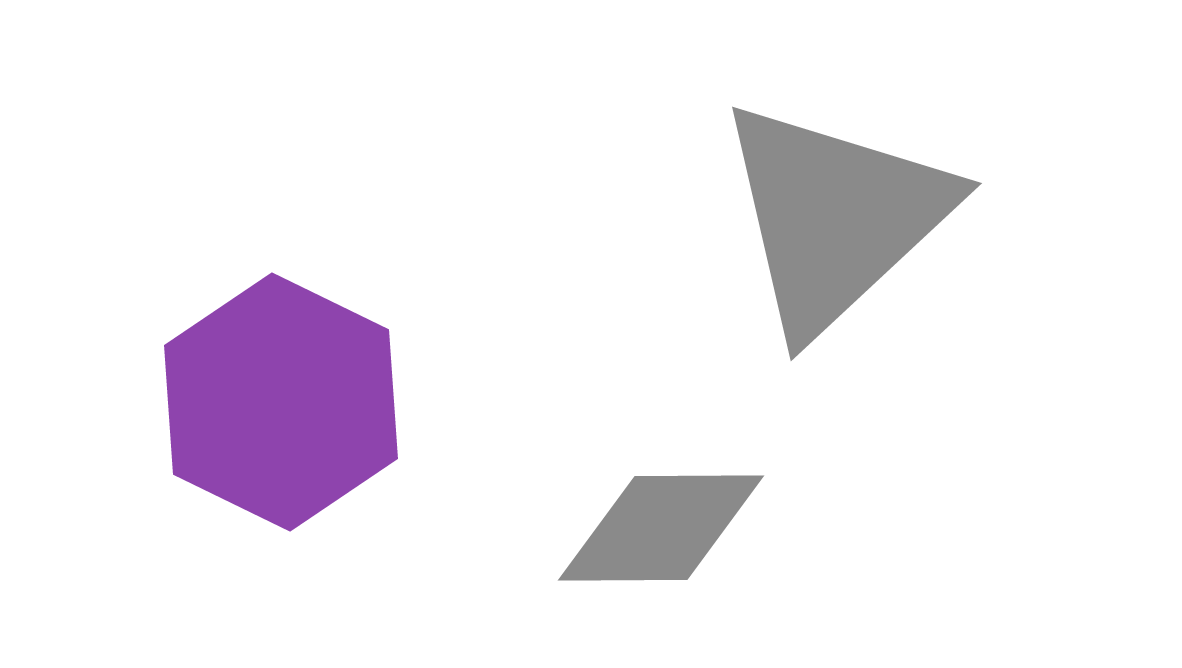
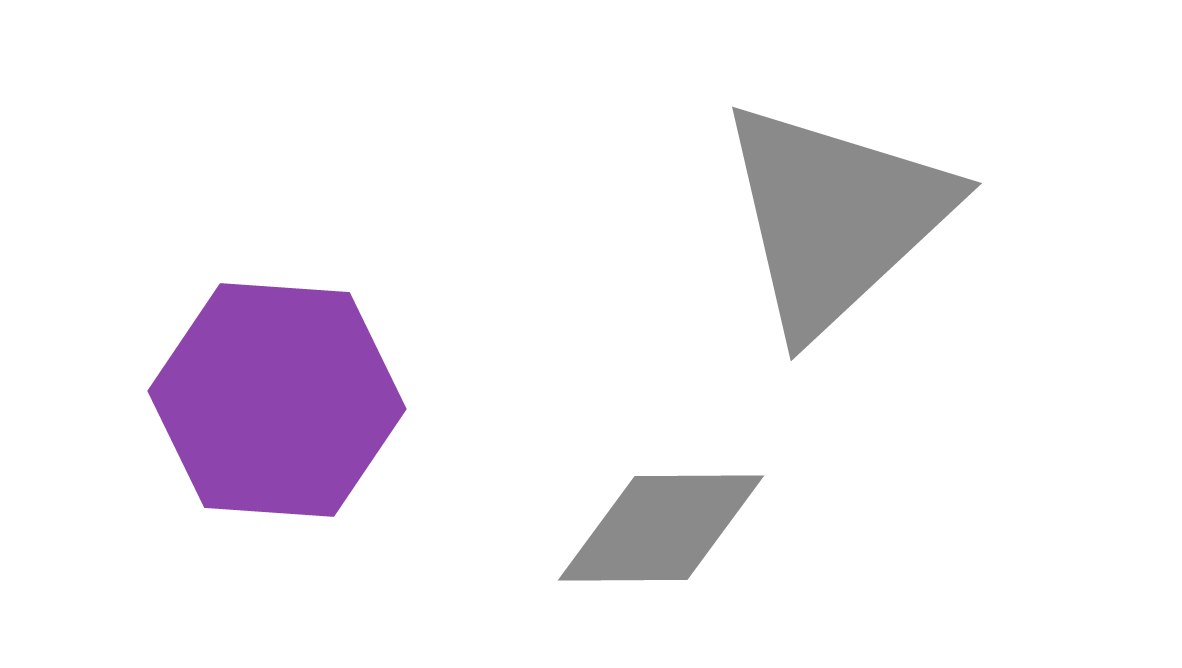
purple hexagon: moved 4 px left, 2 px up; rotated 22 degrees counterclockwise
